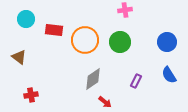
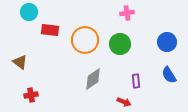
pink cross: moved 2 px right, 3 px down
cyan circle: moved 3 px right, 7 px up
red rectangle: moved 4 px left
green circle: moved 2 px down
brown triangle: moved 1 px right, 5 px down
purple rectangle: rotated 32 degrees counterclockwise
red arrow: moved 19 px right; rotated 16 degrees counterclockwise
